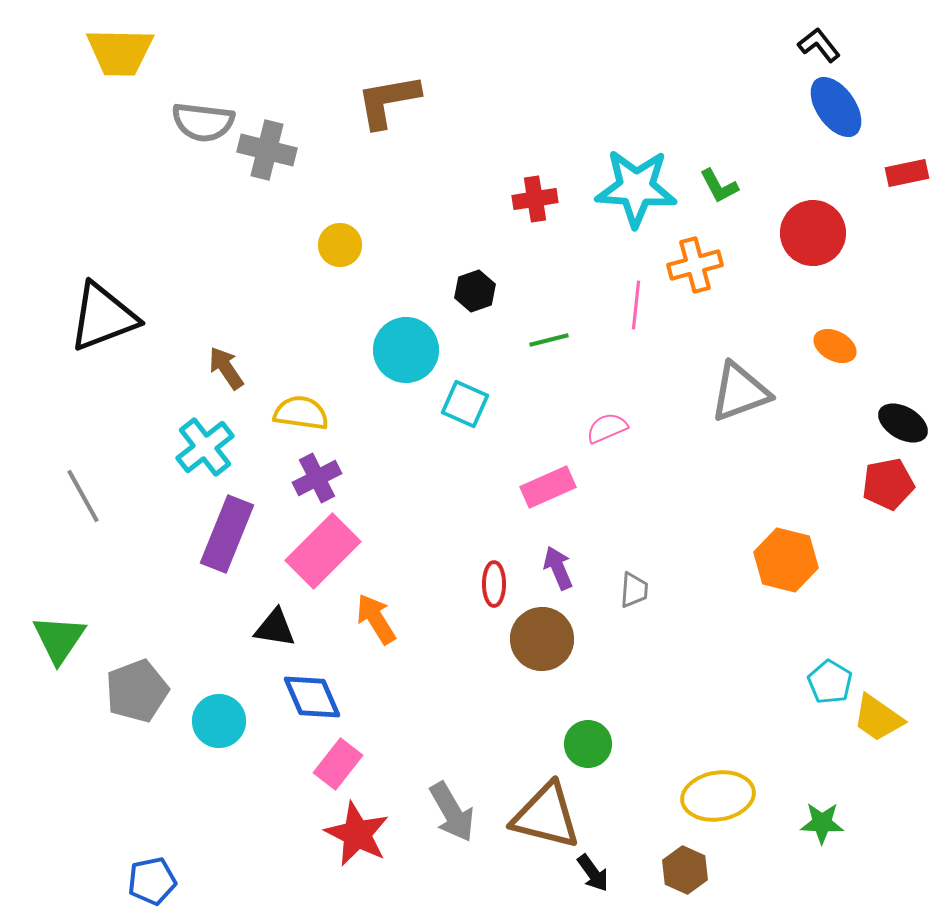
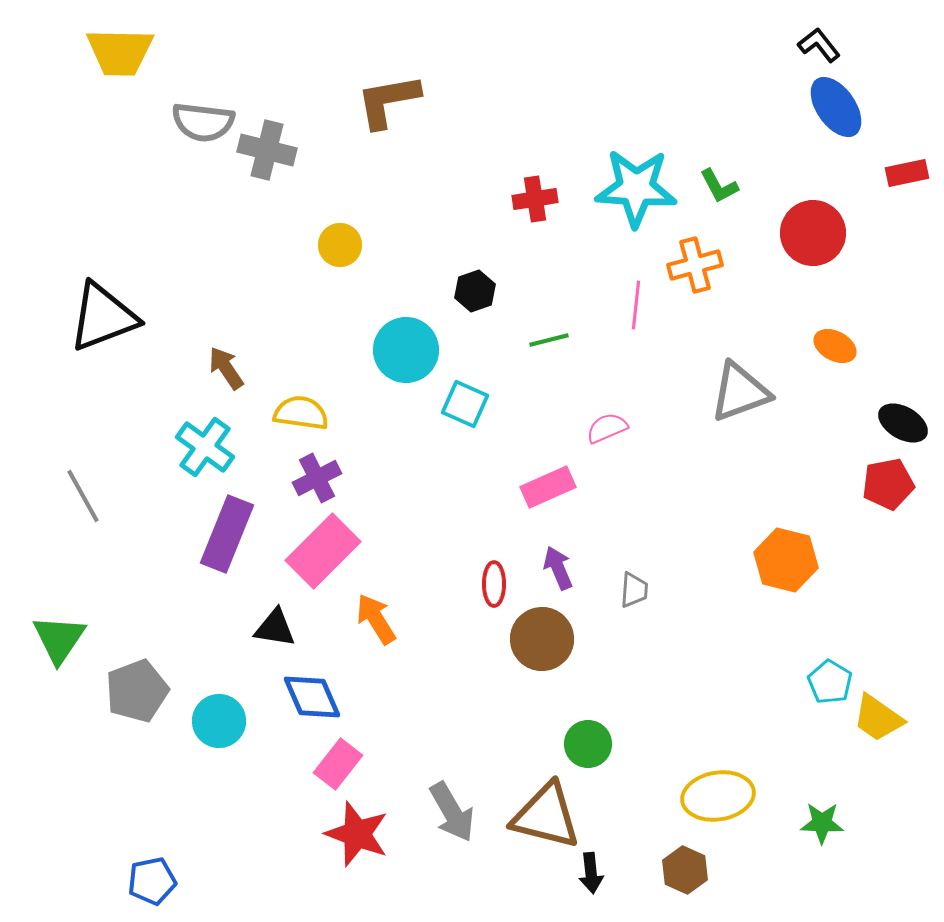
cyan cross at (205, 447): rotated 16 degrees counterclockwise
red star at (357, 834): rotated 6 degrees counterclockwise
black arrow at (593, 873): moved 2 px left; rotated 30 degrees clockwise
